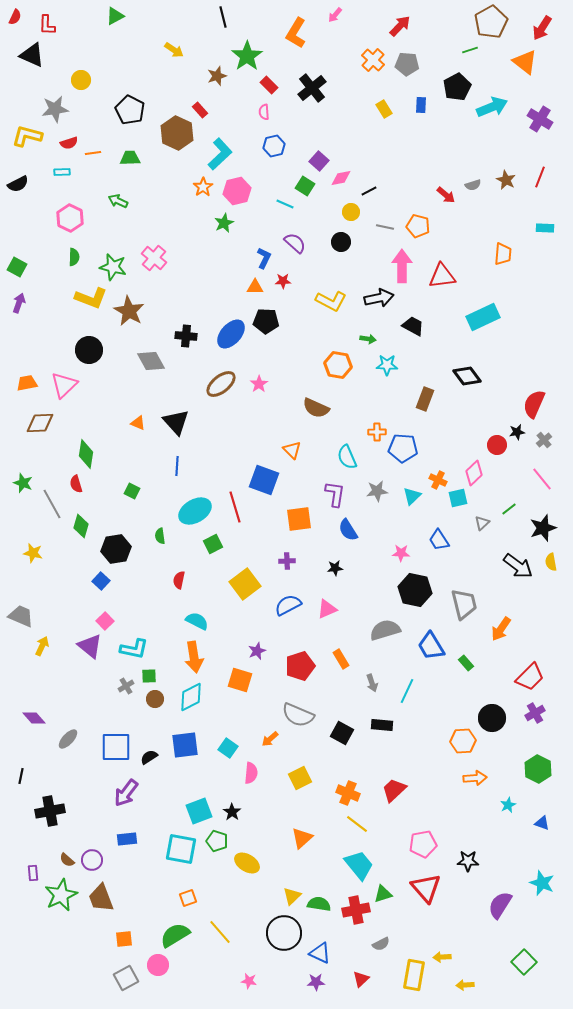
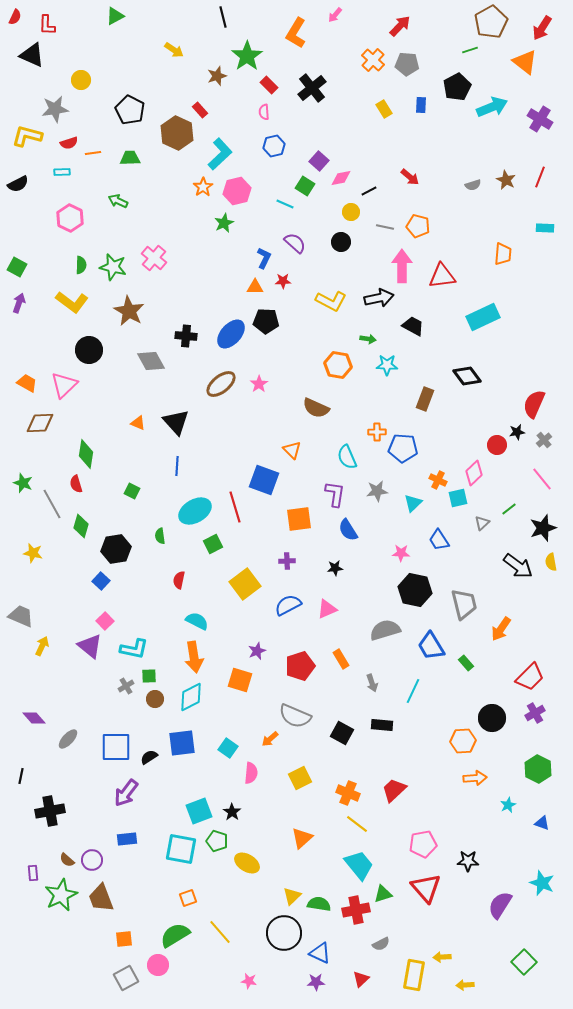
red arrow at (446, 195): moved 36 px left, 18 px up
green semicircle at (74, 257): moved 7 px right, 8 px down
yellow L-shape at (91, 298): moved 19 px left, 4 px down; rotated 16 degrees clockwise
orange trapezoid at (27, 383): rotated 40 degrees clockwise
cyan triangle at (412, 496): moved 1 px right, 7 px down
cyan line at (407, 691): moved 6 px right
gray semicircle at (298, 715): moved 3 px left, 1 px down
blue square at (185, 745): moved 3 px left, 2 px up
